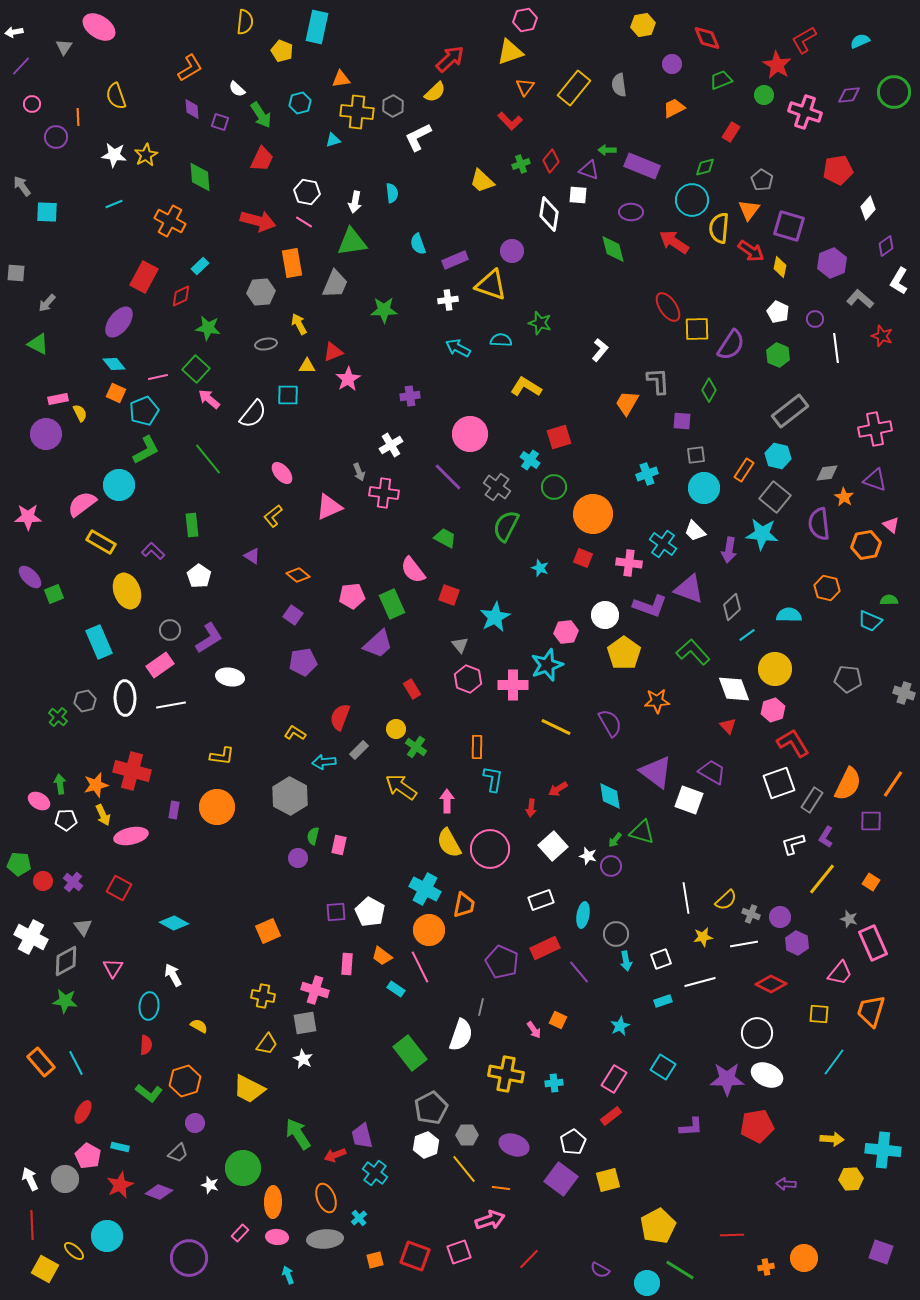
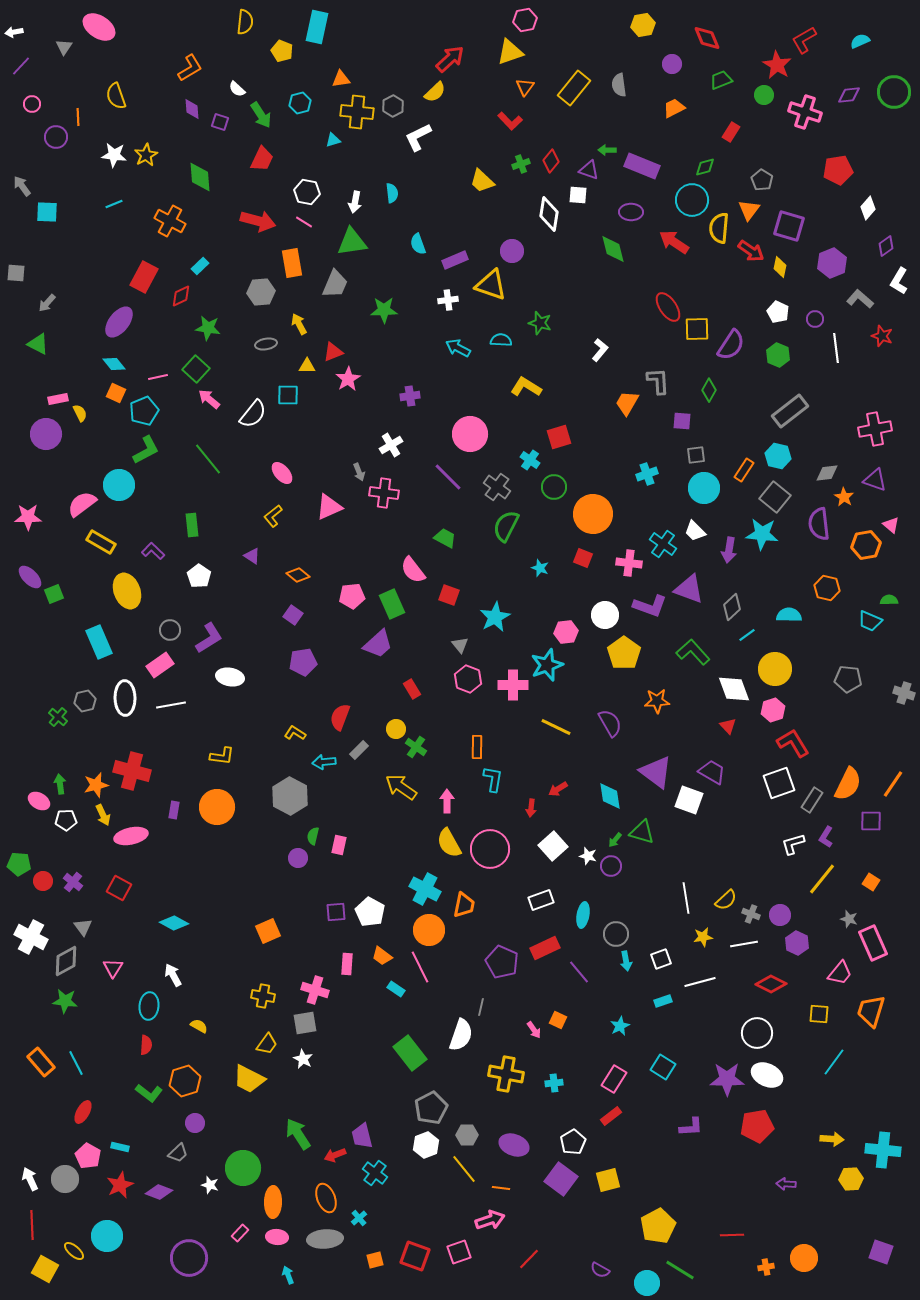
purple circle at (780, 917): moved 2 px up
yellow trapezoid at (249, 1089): moved 10 px up
